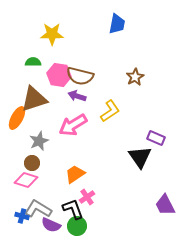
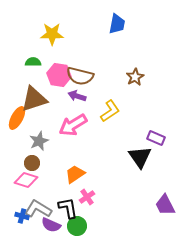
black L-shape: moved 5 px left, 1 px up; rotated 10 degrees clockwise
